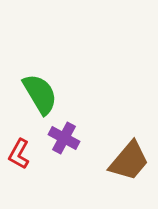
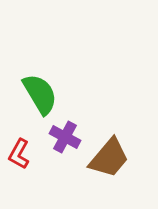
purple cross: moved 1 px right, 1 px up
brown trapezoid: moved 20 px left, 3 px up
